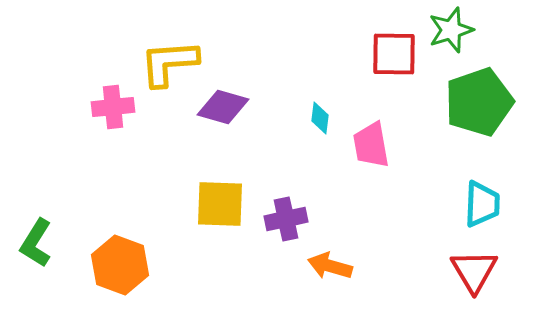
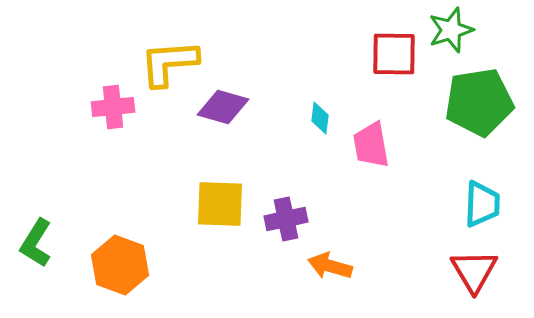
green pentagon: rotated 10 degrees clockwise
